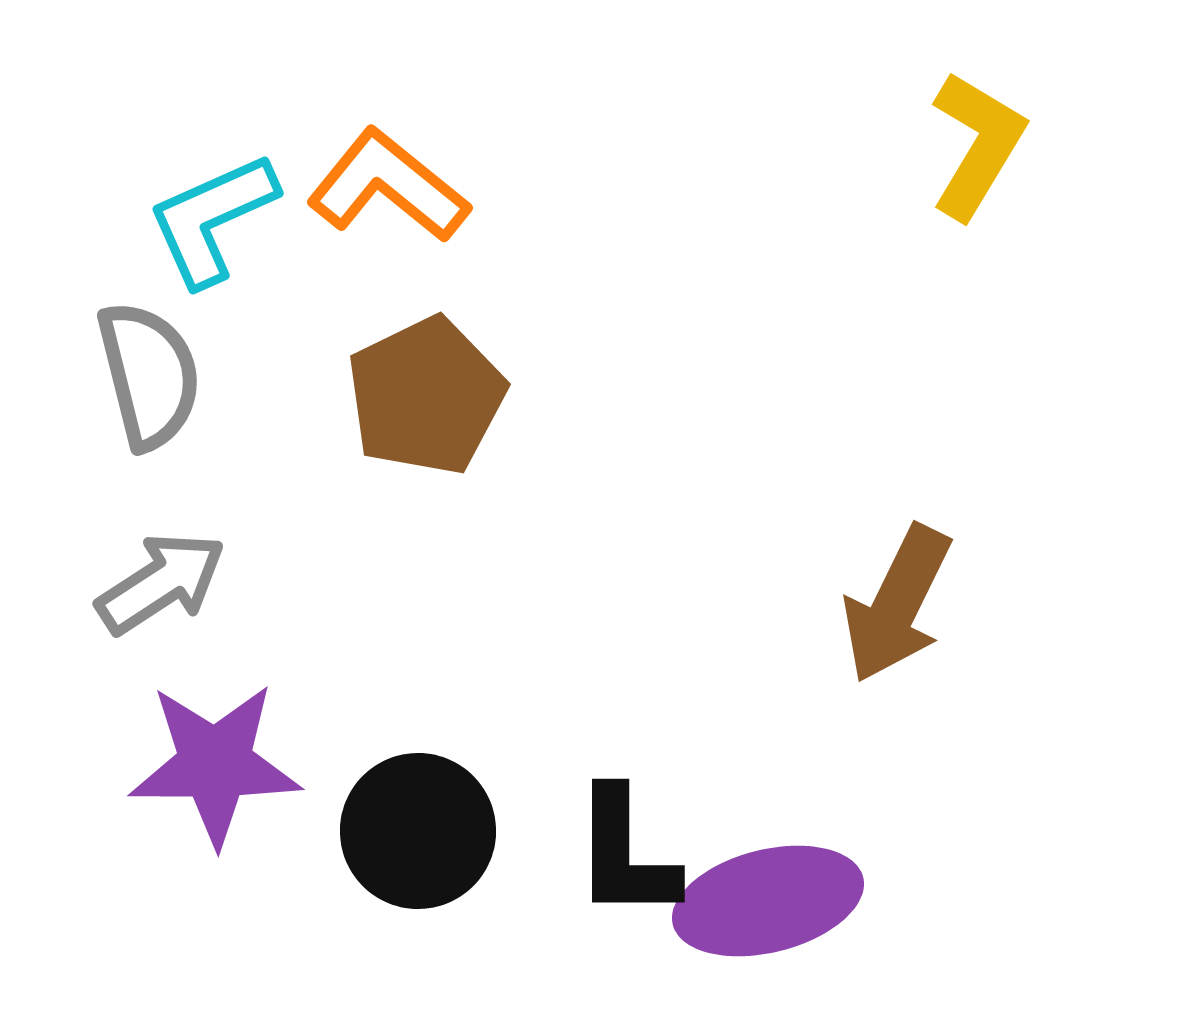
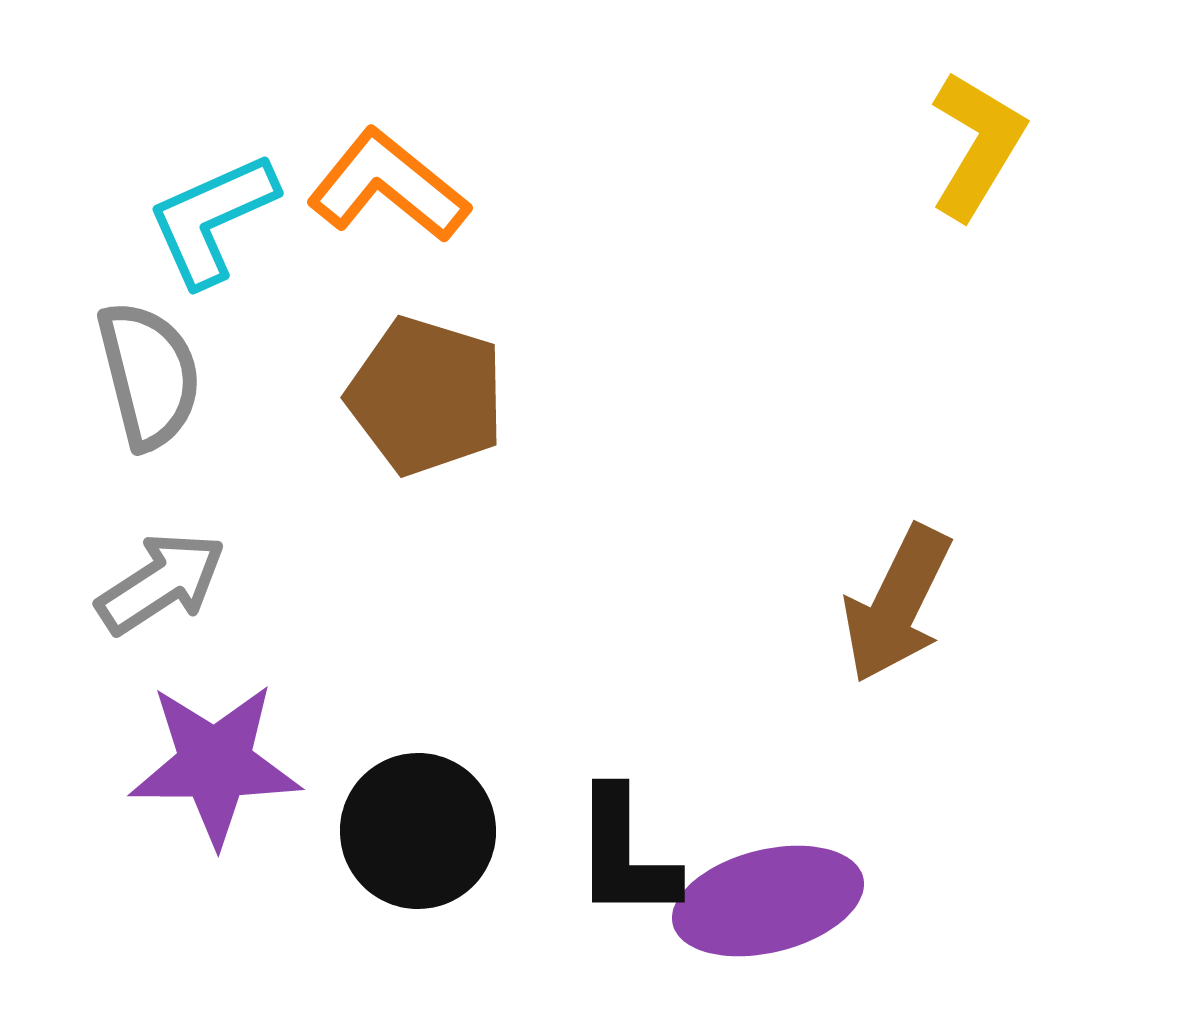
brown pentagon: rotated 29 degrees counterclockwise
